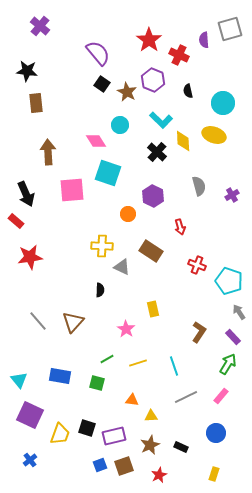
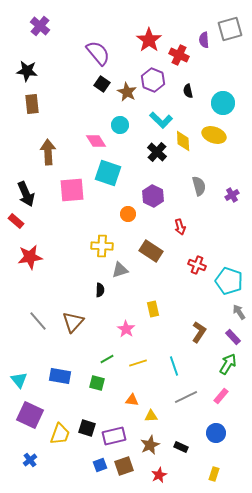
brown rectangle at (36, 103): moved 4 px left, 1 px down
gray triangle at (122, 267): moved 2 px left, 3 px down; rotated 42 degrees counterclockwise
